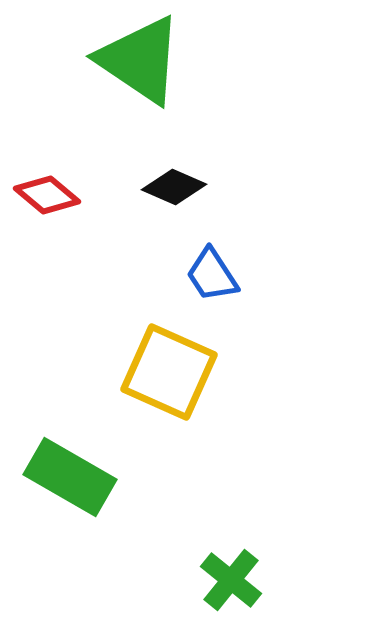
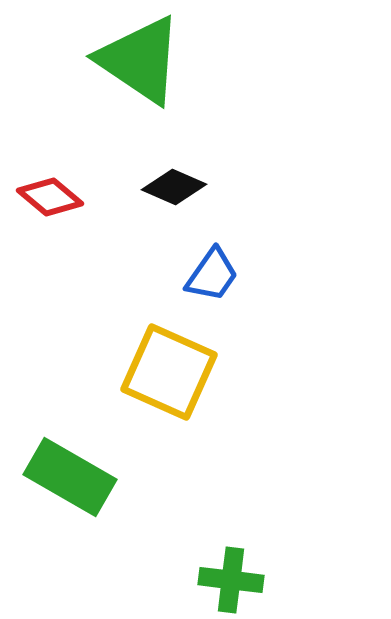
red diamond: moved 3 px right, 2 px down
blue trapezoid: rotated 112 degrees counterclockwise
green cross: rotated 32 degrees counterclockwise
